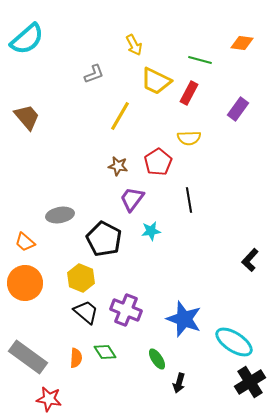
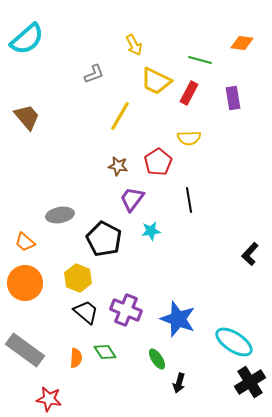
purple rectangle: moved 5 px left, 11 px up; rotated 45 degrees counterclockwise
black L-shape: moved 6 px up
yellow hexagon: moved 3 px left
blue star: moved 6 px left
gray rectangle: moved 3 px left, 7 px up
